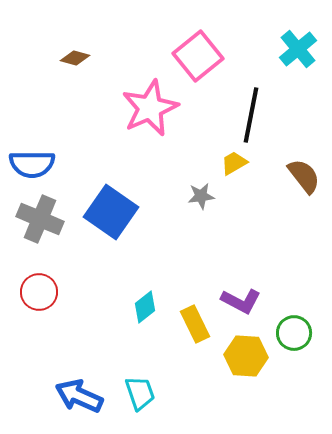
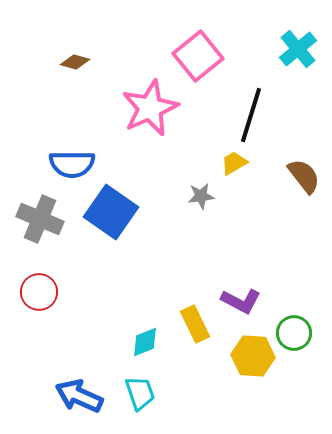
brown diamond: moved 4 px down
black line: rotated 6 degrees clockwise
blue semicircle: moved 40 px right
cyan diamond: moved 35 px down; rotated 16 degrees clockwise
yellow hexagon: moved 7 px right
